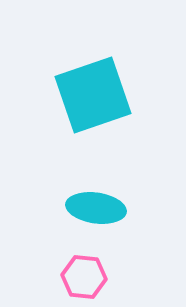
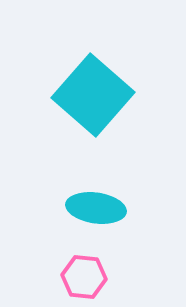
cyan square: rotated 30 degrees counterclockwise
